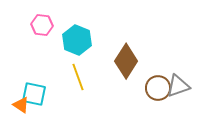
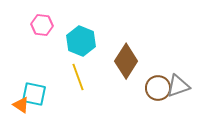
cyan hexagon: moved 4 px right, 1 px down
